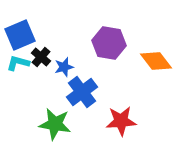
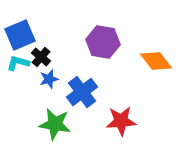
purple hexagon: moved 6 px left, 1 px up
blue star: moved 15 px left, 12 px down
